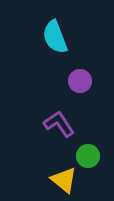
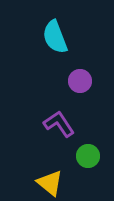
yellow triangle: moved 14 px left, 3 px down
